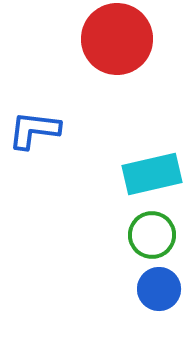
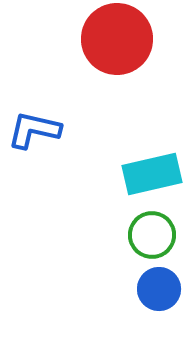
blue L-shape: rotated 6 degrees clockwise
